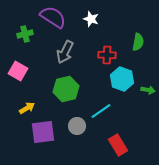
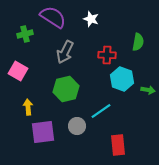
yellow arrow: moved 1 px right, 1 px up; rotated 63 degrees counterclockwise
red rectangle: rotated 25 degrees clockwise
